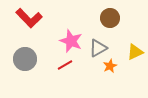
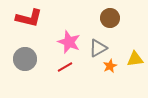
red L-shape: rotated 32 degrees counterclockwise
pink star: moved 2 px left, 1 px down
yellow triangle: moved 7 px down; rotated 18 degrees clockwise
red line: moved 2 px down
